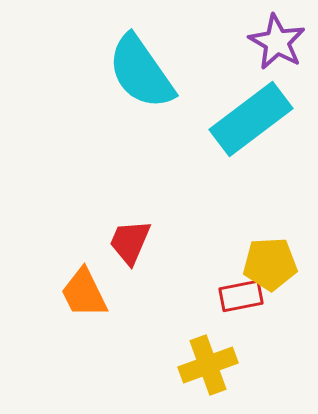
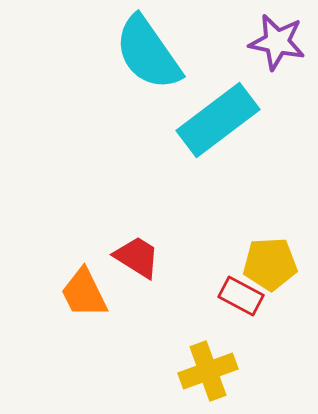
purple star: rotated 18 degrees counterclockwise
cyan semicircle: moved 7 px right, 19 px up
cyan rectangle: moved 33 px left, 1 px down
red trapezoid: moved 7 px right, 15 px down; rotated 99 degrees clockwise
red rectangle: rotated 39 degrees clockwise
yellow cross: moved 6 px down
